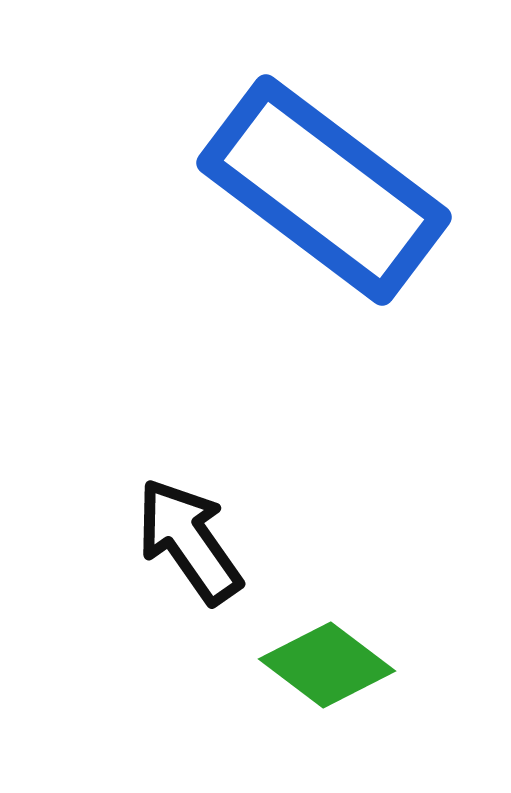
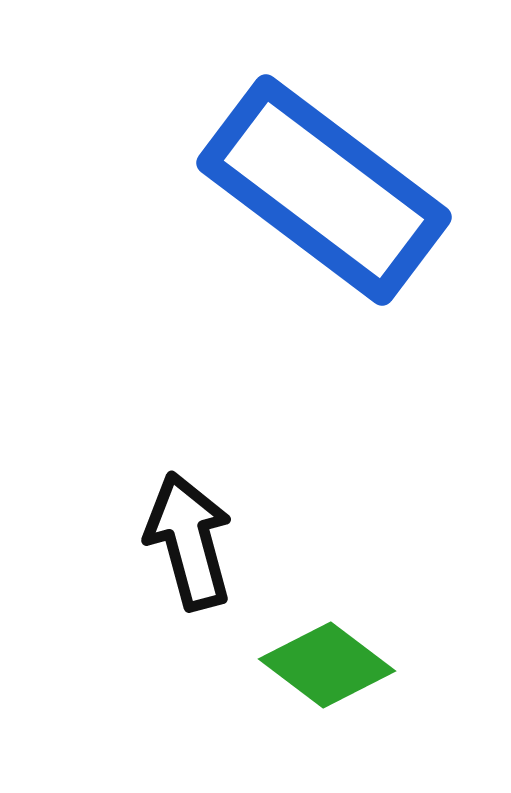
black arrow: rotated 20 degrees clockwise
